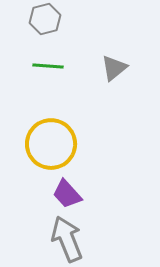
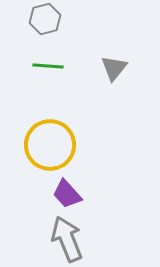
gray triangle: rotated 12 degrees counterclockwise
yellow circle: moved 1 px left, 1 px down
